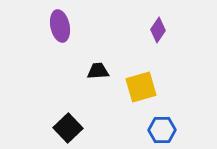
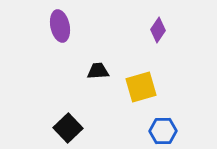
blue hexagon: moved 1 px right, 1 px down
